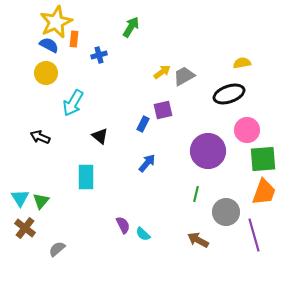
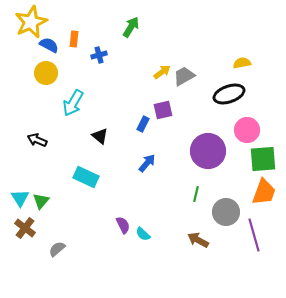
yellow star: moved 25 px left
black arrow: moved 3 px left, 3 px down
cyan rectangle: rotated 65 degrees counterclockwise
